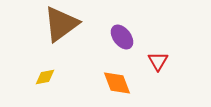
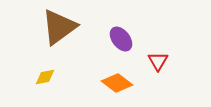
brown triangle: moved 2 px left, 3 px down
purple ellipse: moved 1 px left, 2 px down
orange diamond: rotated 32 degrees counterclockwise
